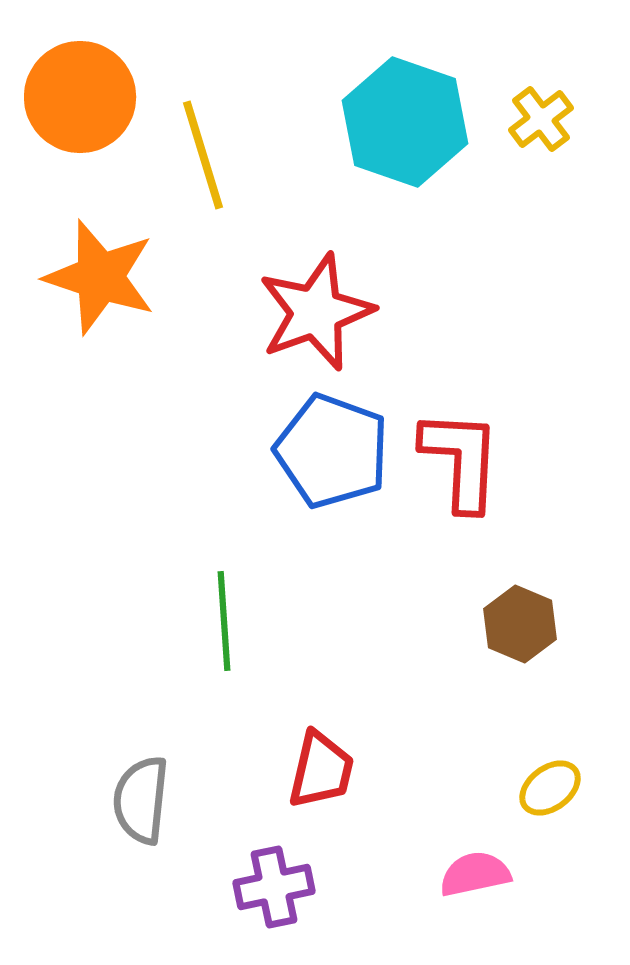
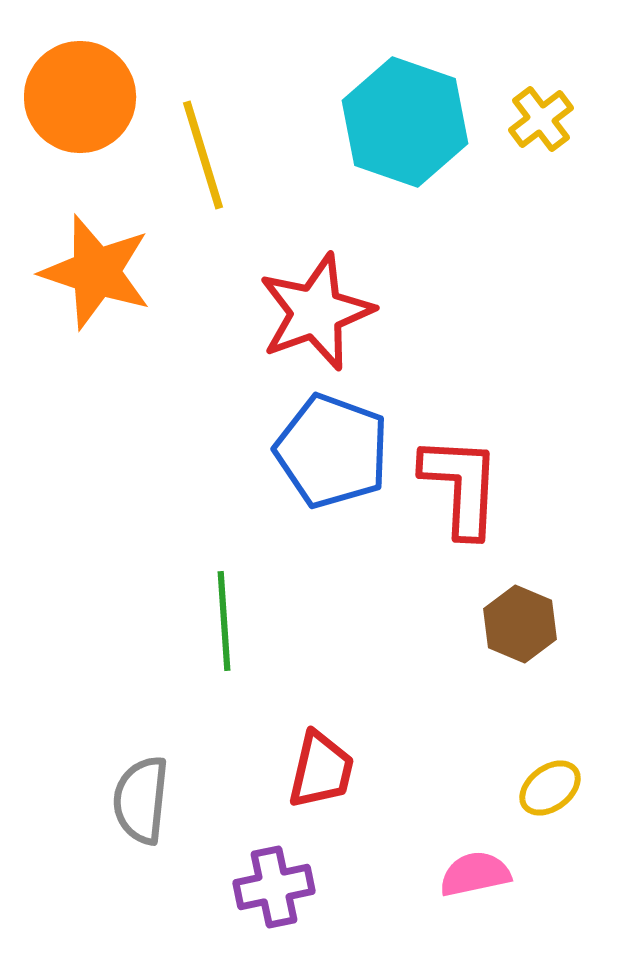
orange star: moved 4 px left, 5 px up
red L-shape: moved 26 px down
